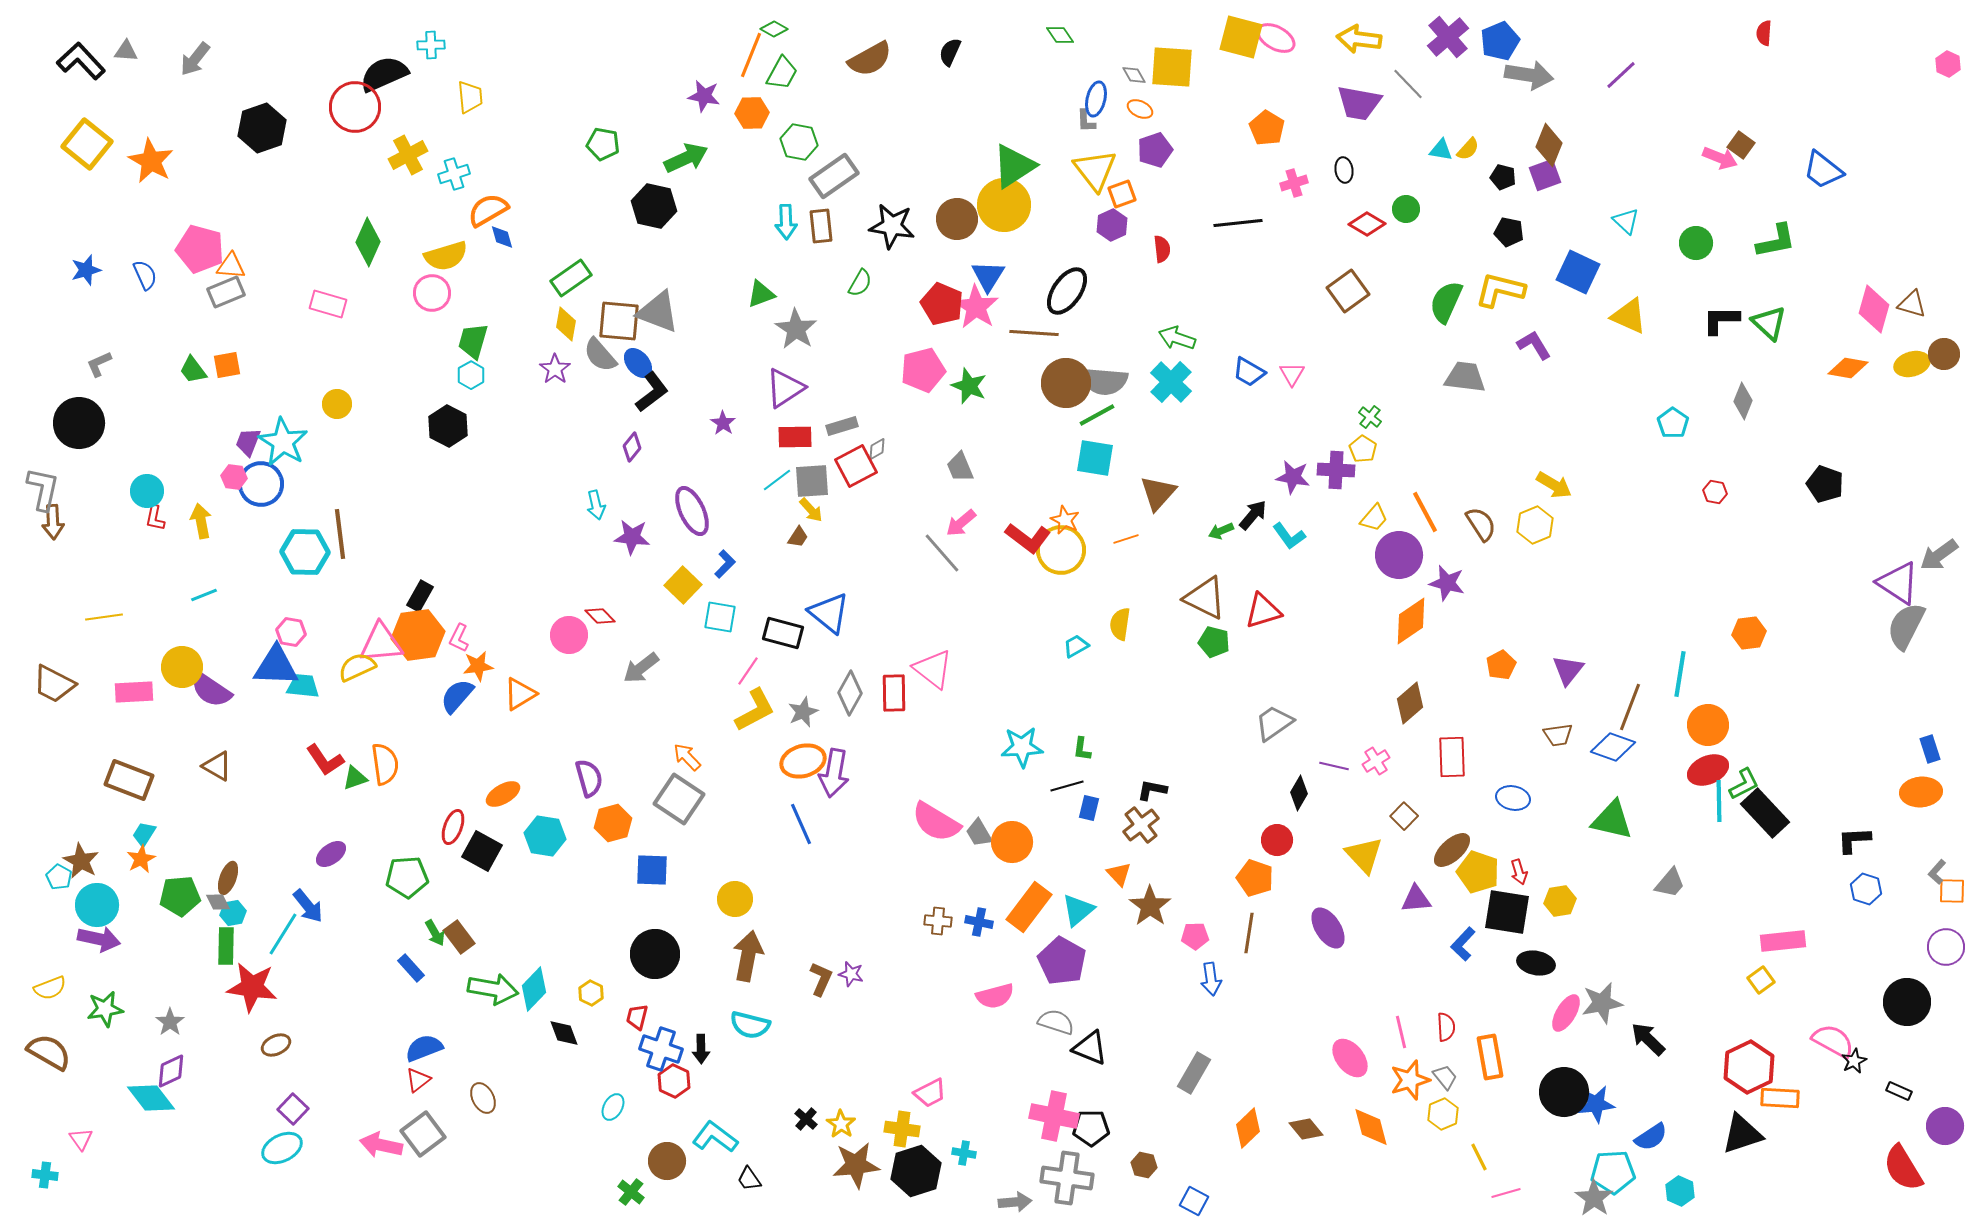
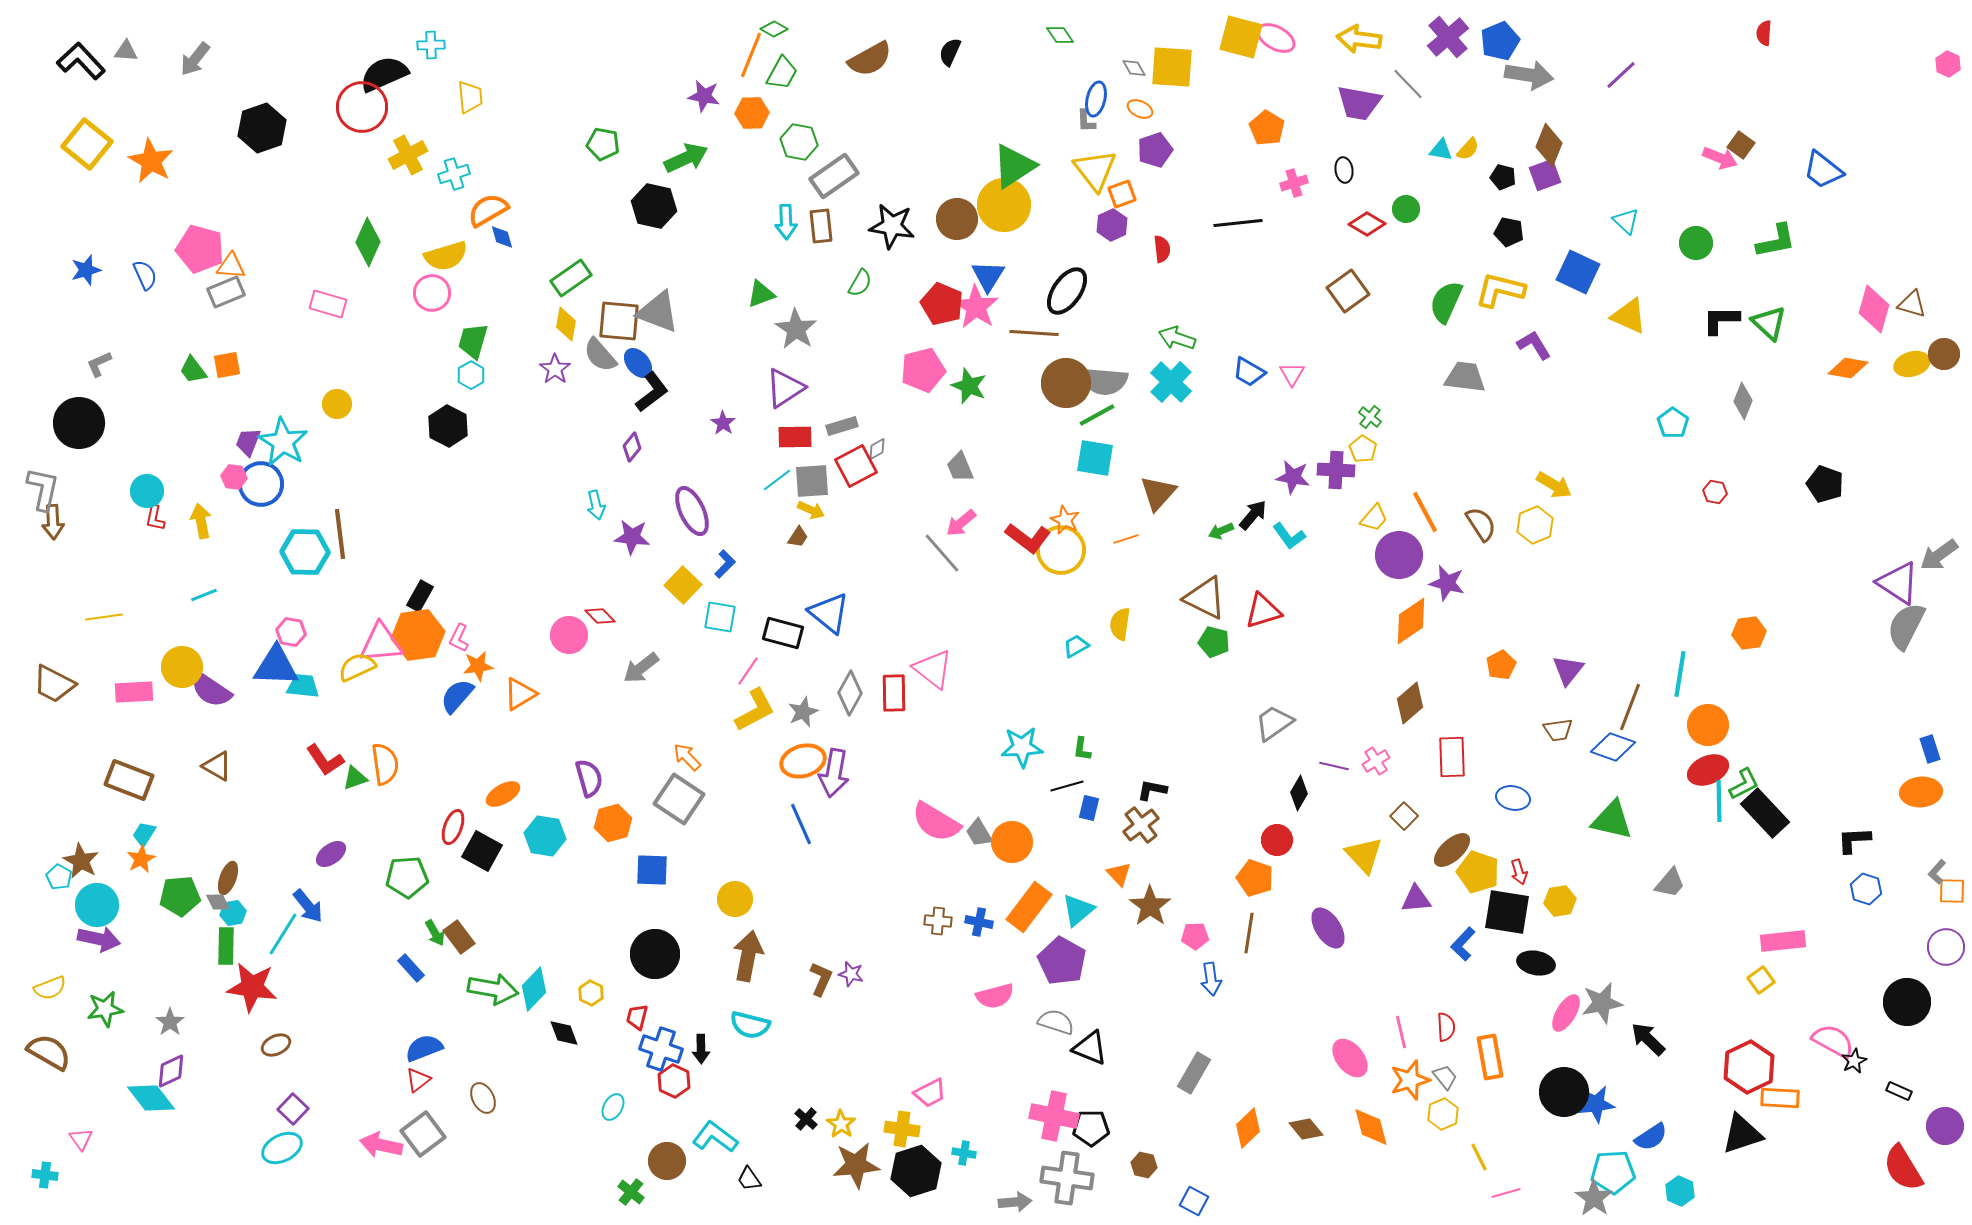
gray diamond at (1134, 75): moved 7 px up
red circle at (355, 107): moved 7 px right
yellow arrow at (811, 510): rotated 24 degrees counterclockwise
brown trapezoid at (1558, 735): moved 5 px up
